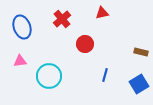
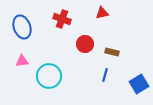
red cross: rotated 30 degrees counterclockwise
brown rectangle: moved 29 px left
pink triangle: moved 2 px right
